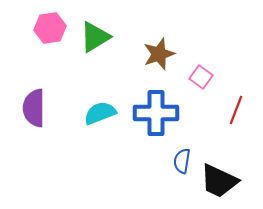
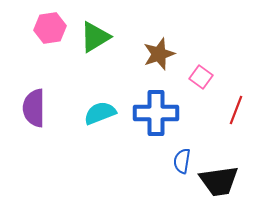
black trapezoid: rotated 33 degrees counterclockwise
